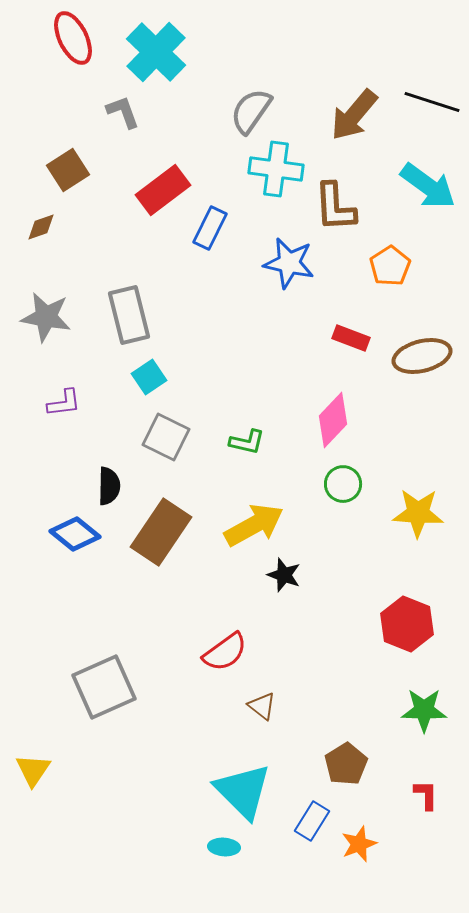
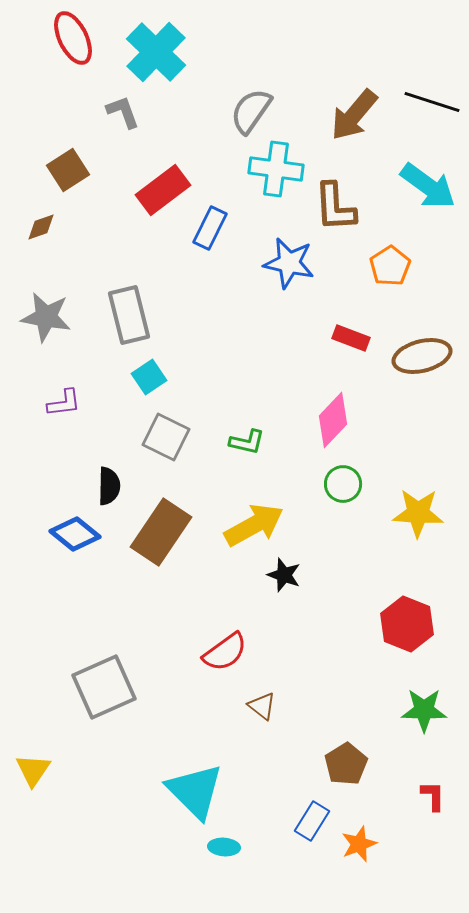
cyan triangle at (243, 791): moved 48 px left
red L-shape at (426, 795): moved 7 px right, 1 px down
